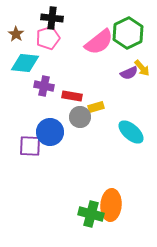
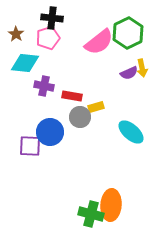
yellow arrow: rotated 30 degrees clockwise
